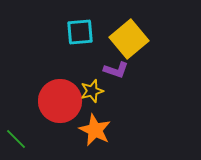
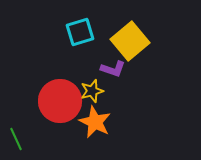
cyan square: rotated 12 degrees counterclockwise
yellow square: moved 1 px right, 2 px down
purple L-shape: moved 3 px left, 1 px up
orange star: moved 8 px up
green line: rotated 20 degrees clockwise
